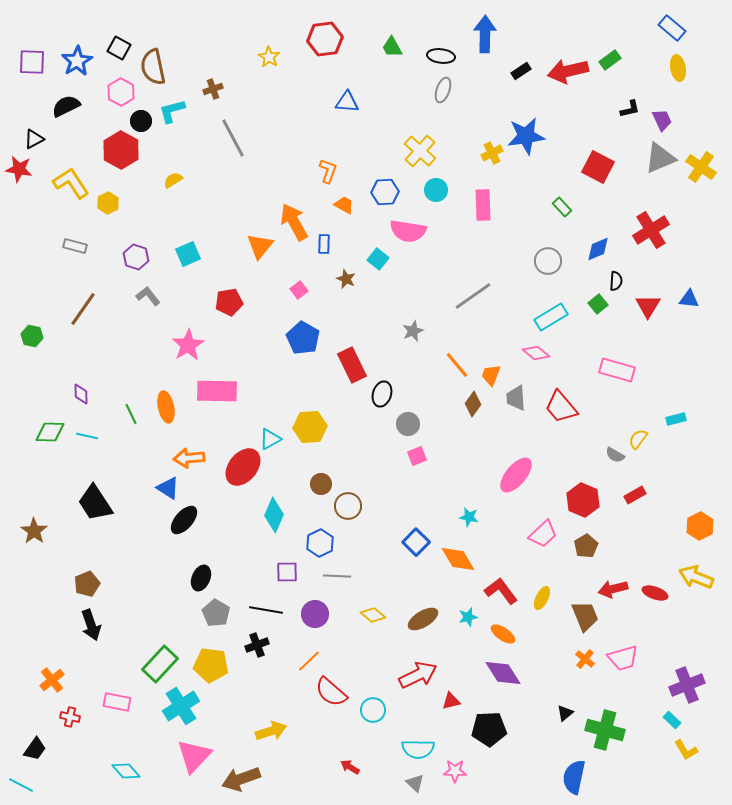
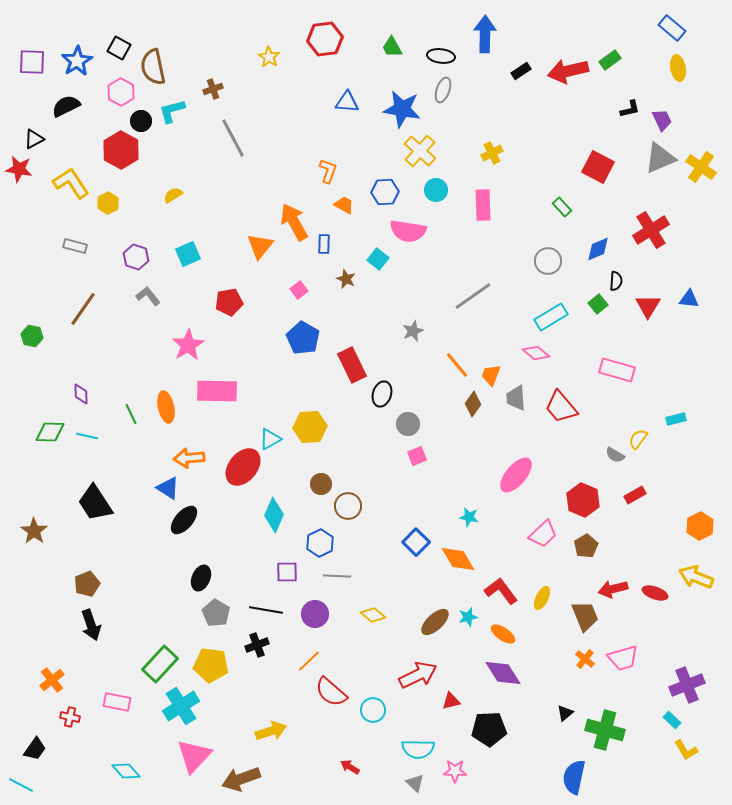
blue star at (526, 136): moved 124 px left, 27 px up; rotated 18 degrees clockwise
yellow semicircle at (173, 180): moved 15 px down
brown ellipse at (423, 619): moved 12 px right, 3 px down; rotated 12 degrees counterclockwise
